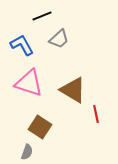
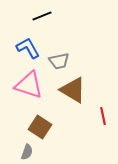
gray trapezoid: moved 22 px down; rotated 30 degrees clockwise
blue L-shape: moved 6 px right, 3 px down
pink triangle: moved 2 px down
red line: moved 7 px right, 2 px down
